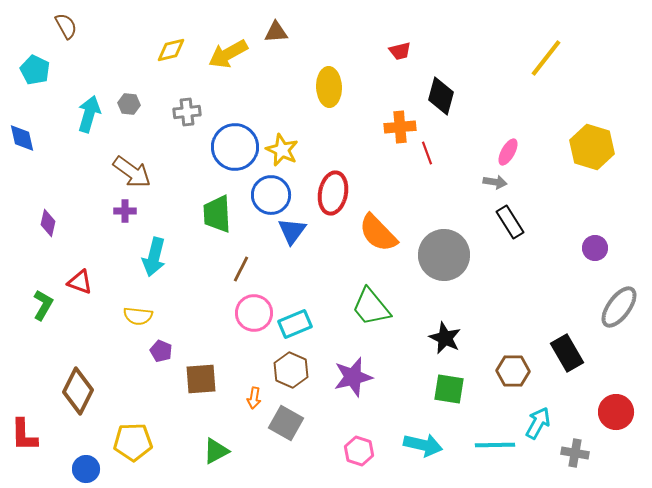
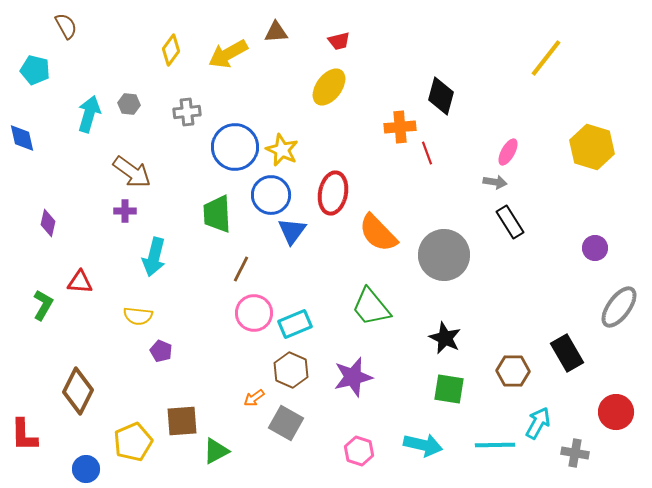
yellow diamond at (171, 50): rotated 40 degrees counterclockwise
red trapezoid at (400, 51): moved 61 px left, 10 px up
cyan pentagon at (35, 70): rotated 12 degrees counterclockwise
yellow ellipse at (329, 87): rotated 39 degrees clockwise
red triangle at (80, 282): rotated 16 degrees counterclockwise
brown square at (201, 379): moved 19 px left, 42 px down
orange arrow at (254, 398): rotated 45 degrees clockwise
yellow pentagon at (133, 442): rotated 21 degrees counterclockwise
